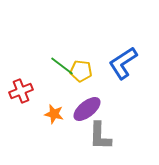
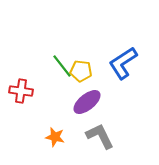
green line: rotated 15 degrees clockwise
red cross: rotated 30 degrees clockwise
purple ellipse: moved 7 px up
orange star: moved 1 px right, 23 px down
gray L-shape: rotated 152 degrees clockwise
